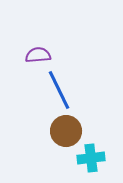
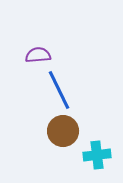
brown circle: moved 3 px left
cyan cross: moved 6 px right, 3 px up
